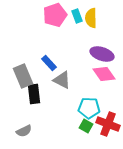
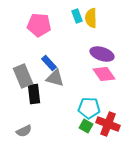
pink pentagon: moved 16 px left, 10 px down; rotated 25 degrees clockwise
gray triangle: moved 7 px left, 2 px up; rotated 12 degrees counterclockwise
